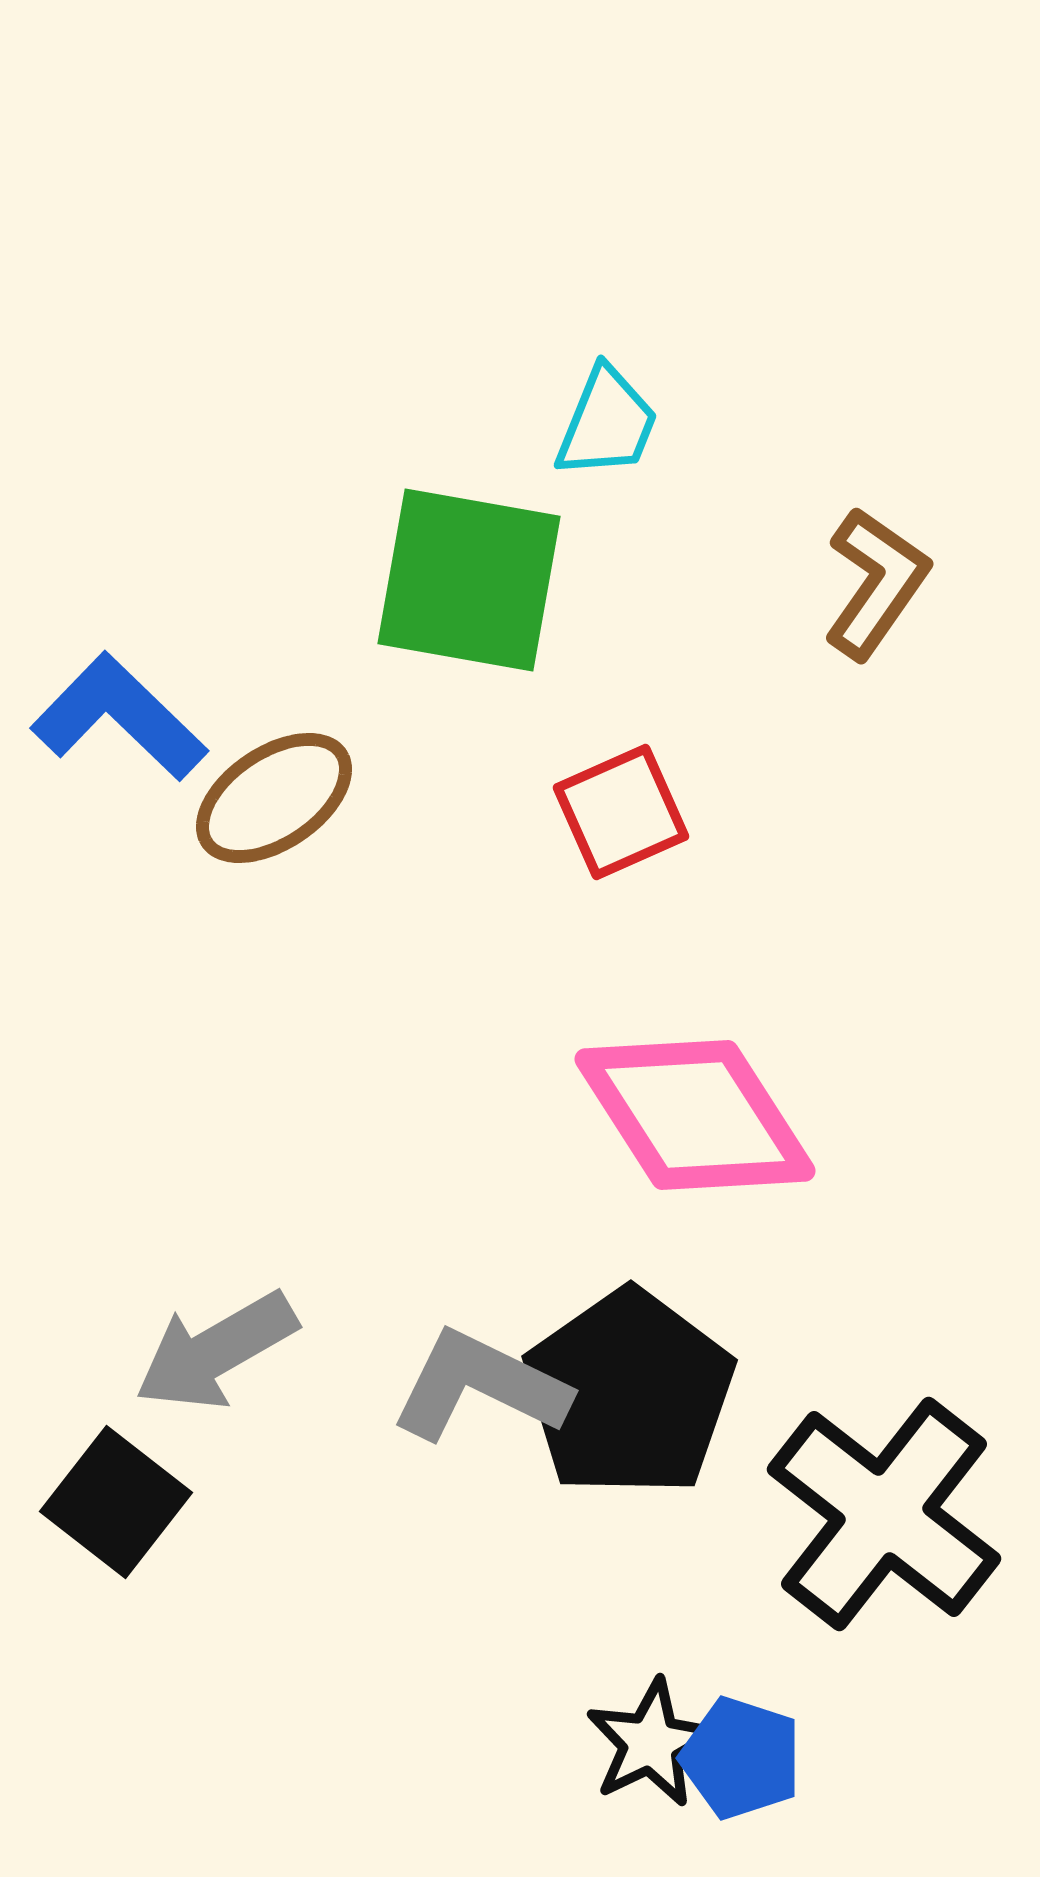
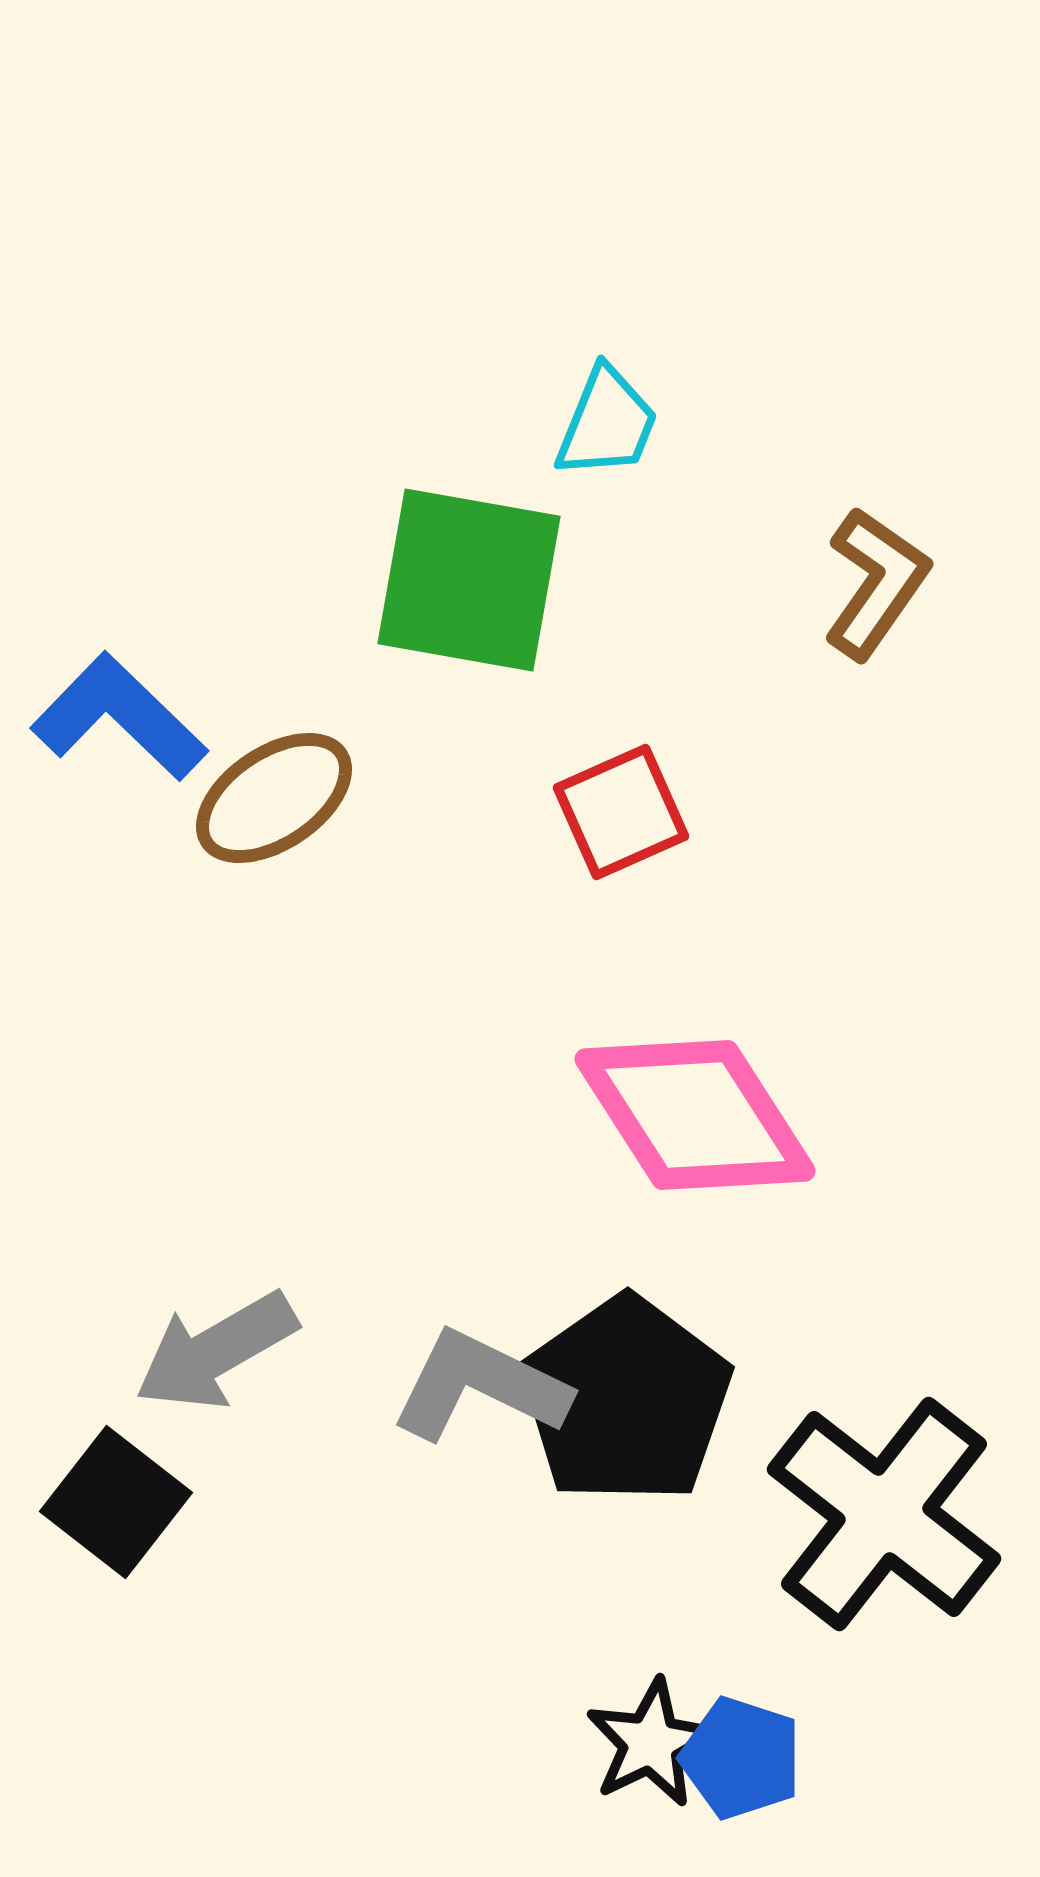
black pentagon: moved 3 px left, 7 px down
